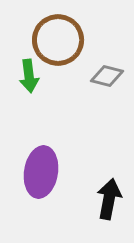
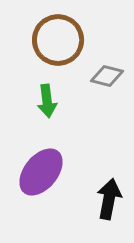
green arrow: moved 18 px right, 25 px down
purple ellipse: rotated 30 degrees clockwise
